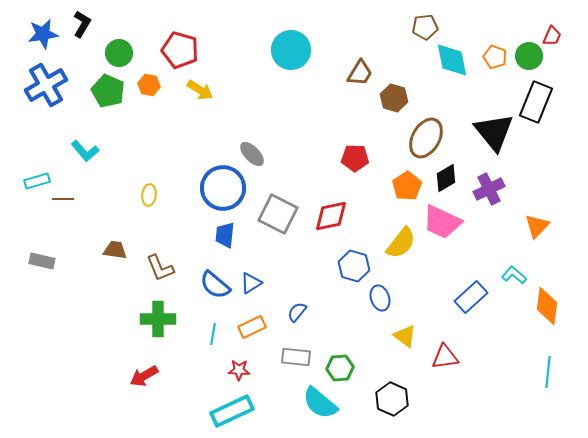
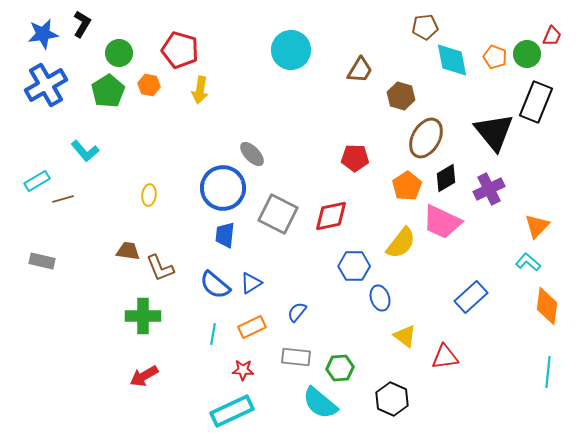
green circle at (529, 56): moved 2 px left, 2 px up
brown trapezoid at (360, 73): moved 3 px up
yellow arrow at (200, 90): rotated 68 degrees clockwise
green pentagon at (108, 91): rotated 16 degrees clockwise
brown hexagon at (394, 98): moved 7 px right, 2 px up
cyan rectangle at (37, 181): rotated 15 degrees counterclockwise
brown line at (63, 199): rotated 15 degrees counterclockwise
brown trapezoid at (115, 250): moved 13 px right, 1 px down
blue hexagon at (354, 266): rotated 16 degrees counterclockwise
cyan L-shape at (514, 275): moved 14 px right, 13 px up
green cross at (158, 319): moved 15 px left, 3 px up
red star at (239, 370): moved 4 px right
